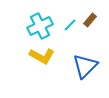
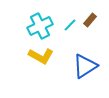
yellow L-shape: moved 1 px left
blue triangle: rotated 12 degrees clockwise
